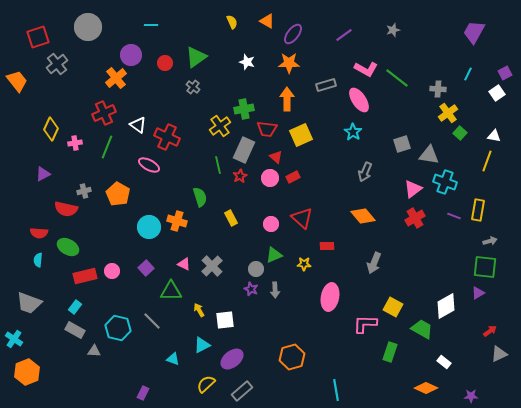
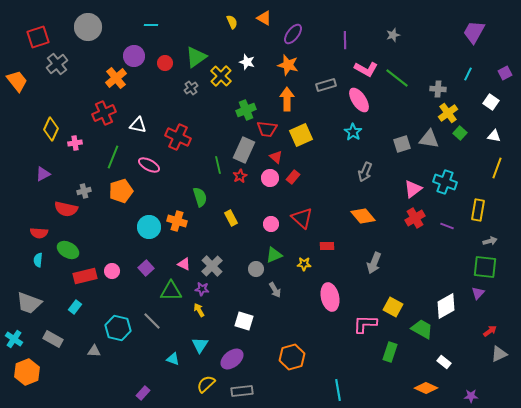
orange triangle at (267, 21): moved 3 px left, 3 px up
gray star at (393, 30): moved 5 px down
purple line at (344, 35): moved 1 px right, 5 px down; rotated 54 degrees counterclockwise
purple circle at (131, 55): moved 3 px right, 1 px down
orange star at (289, 63): moved 1 px left, 2 px down; rotated 15 degrees clockwise
gray cross at (193, 87): moved 2 px left, 1 px down; rotated 16 degrees clockwise
white square at (497, 93): moved 6 px left, 9 px down; rotated 21 degrees counterclockwise
green cross at (244, 109): moved 2 px right, 1 px down; rotated 12 degrees counterclockwise
white triangle at (138, 125): rotated 24 degrees counterclockwise
yellow cross at (220, 126): moved 1 px right, 50 px up; rotated 10 degrees counterclockwise
red cross at (167, 137): moved 11 px right
green line at (107, 147): moved 6 px right, 10 px down
gray triangle at (429, 155): moved 16 px up
yellow line at (487, 161): moved 10 px right, 7 px down
red rectangle at (293, 177): rotated 24 degrees counterclockwise
orange pentagon at (118, 194): moved 3 px right, 3 px up; rotated 25 degrees clockwise
purple line at (454, 216): moved 7 px left, 10 px down
green ellipse at (68, 247): moved 3 px down
purple star at (251, 289): moved 49 px left; rotated 16 degrees counterclockwise
gray arrow at (275, 290): rotated 28 degrees counterclockwise
purple triangle at (478, 293): rotated 16 degrees counterclockwise
pink ellipse at (330, 297): rotated 24 degrees counterclockwise
white square at (225, 320): moved 19 px right, 1 px down; rotated 24 degrees clockwise
gray rectangle at (75, 330): moved 22 px left, 9 px down
cyan triangle at (202, 345): moved 2 px left; rotated 30 degrees counterclockwise
cyan line at (336, 390): moved 2 px right
gray rectangle at (242, 391): rotated 35 degrees clockwise
purple rectangle at (143, 393): rotated 16 degrees clockwise
